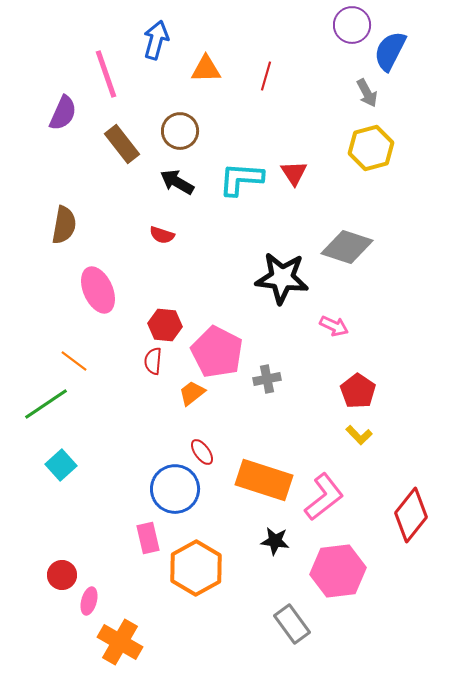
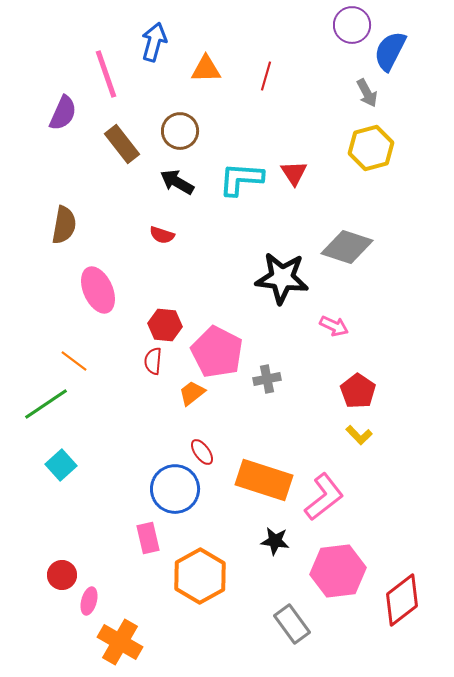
blue arrow at (156, 40): moved 2 px left, 2 px down
red diamond at (411, 515): moved 9 px left, 85 px down; rotated 14 degrees clockwise
orange hexagon at (196, 568): moved 4 px right, 8 px down
